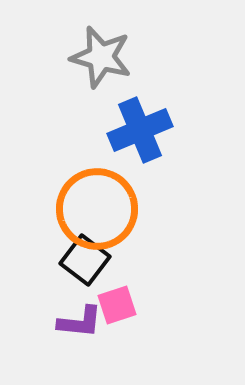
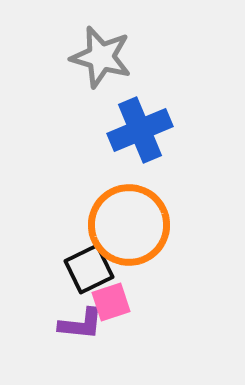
orange circle: moved 32 px right, 16 px down
black square: moved 4 px right, 9 px down; rotated 27 degrees clockwise
pink square: moved 6 px left, 3 px up
purple L-shape: moved 1 px right, 2 px down
